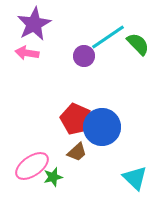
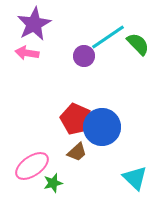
green star: moved 6 px down
